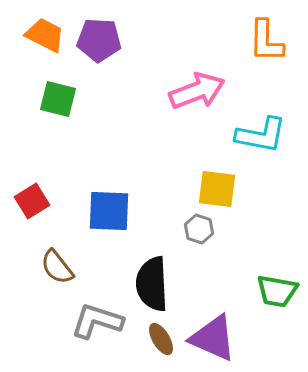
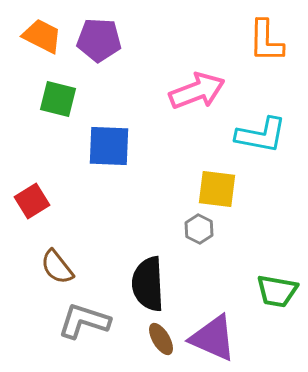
orange trapezoid: moved 3 px left, 1 px down
blue square: moved 65 px up
gray hexagon: rotated 8 degrees clockwise
black semicircle: moved 4 px left
gray L-shape: moved 13 px left
